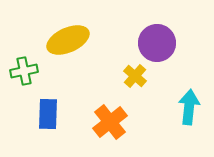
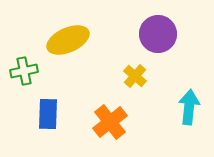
purple circle: moved 1 px right, 9 px up
